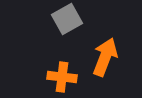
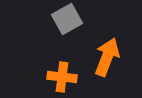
orange arrow: moved 2 px right
